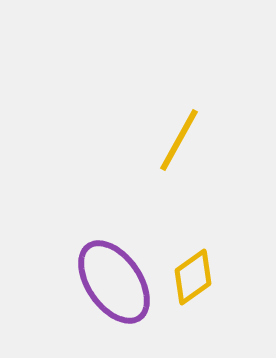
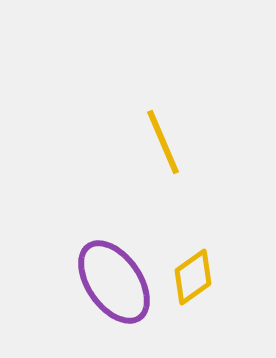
yellow line: moved 16 px left, 2 px down; rotated 52 degrees counterclockwise
